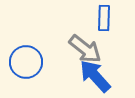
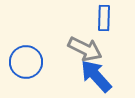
gray arrow: rotated 12 degrees counterclockwise
blue arrow: moved 1 px right
